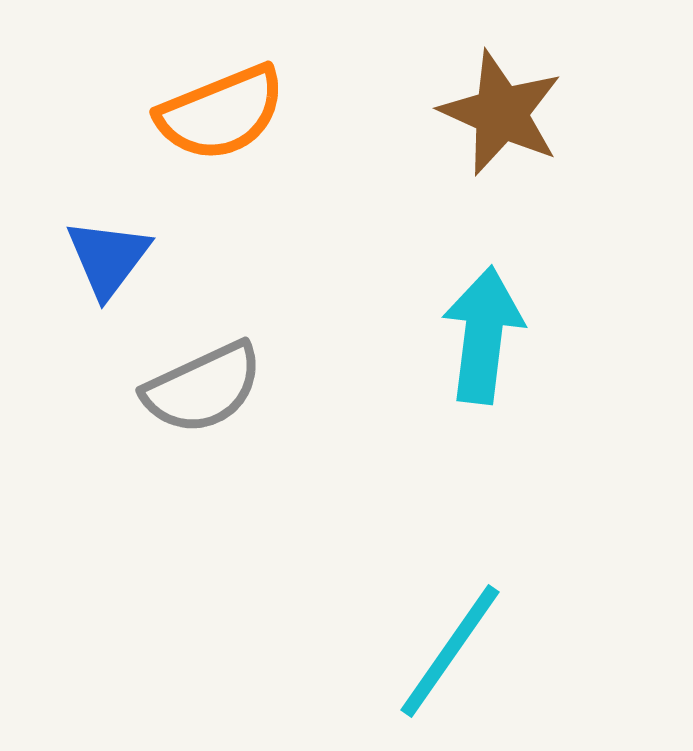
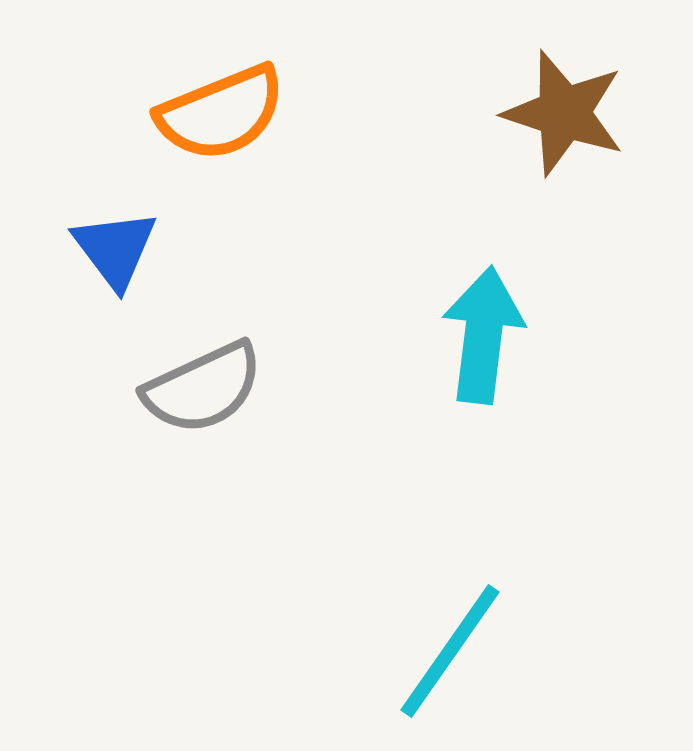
brown star: moved 63 px right; rotated 6 degrees counterclockwise
blue triangle: moved 7 px right, 9 px up; rotated 14 degrees counterclockwise
